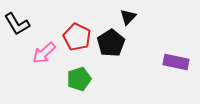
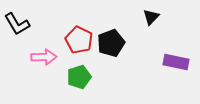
black triangle: moved 23 px right
red pentagon: moved 2 px right, 3 px down
black pentagon: rotated 12 degrees clockwise
pink arrow: moved 4 px down; rotated 140 degrees counterclockwise
green pentagon: moved 2 px up
